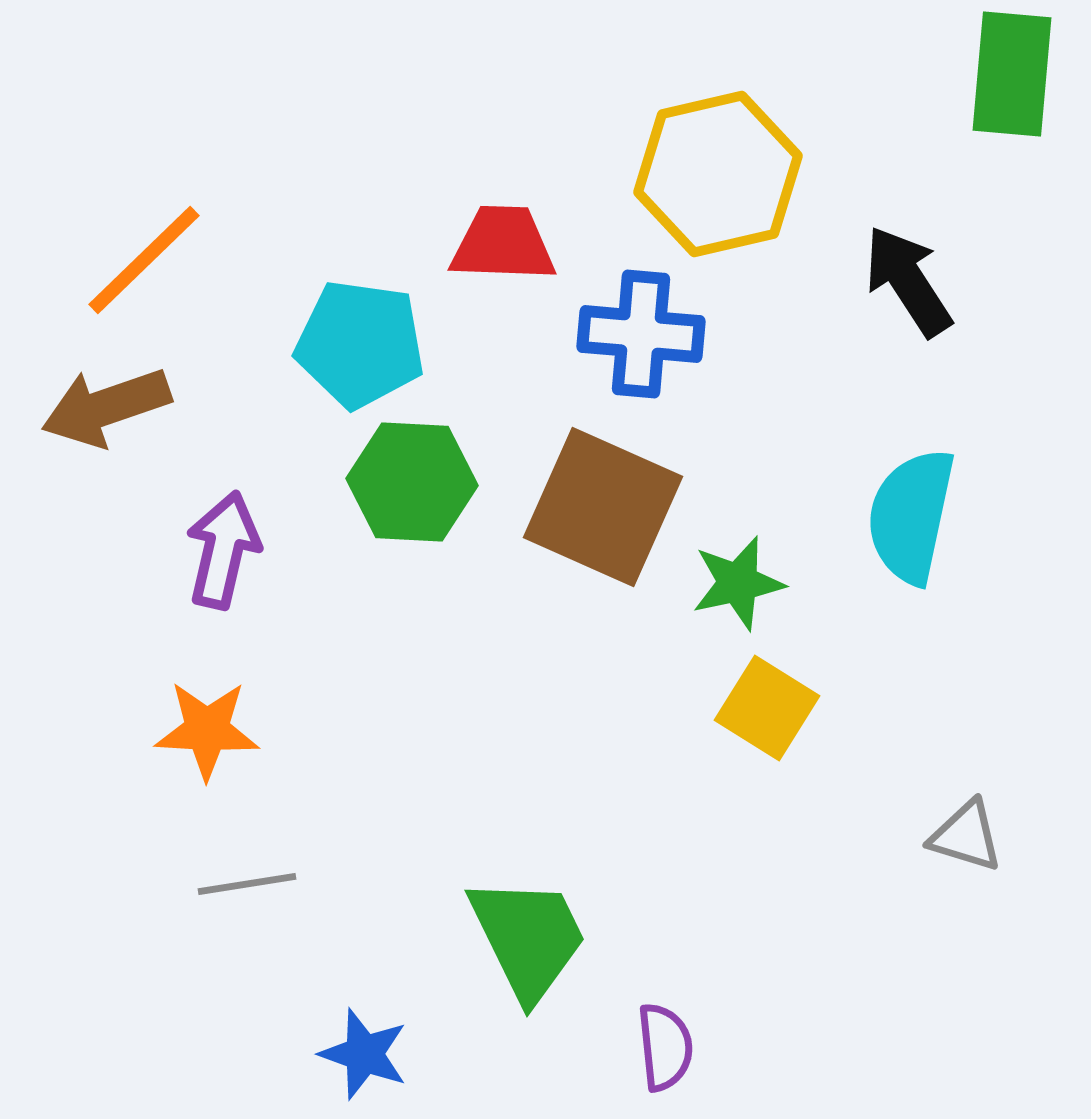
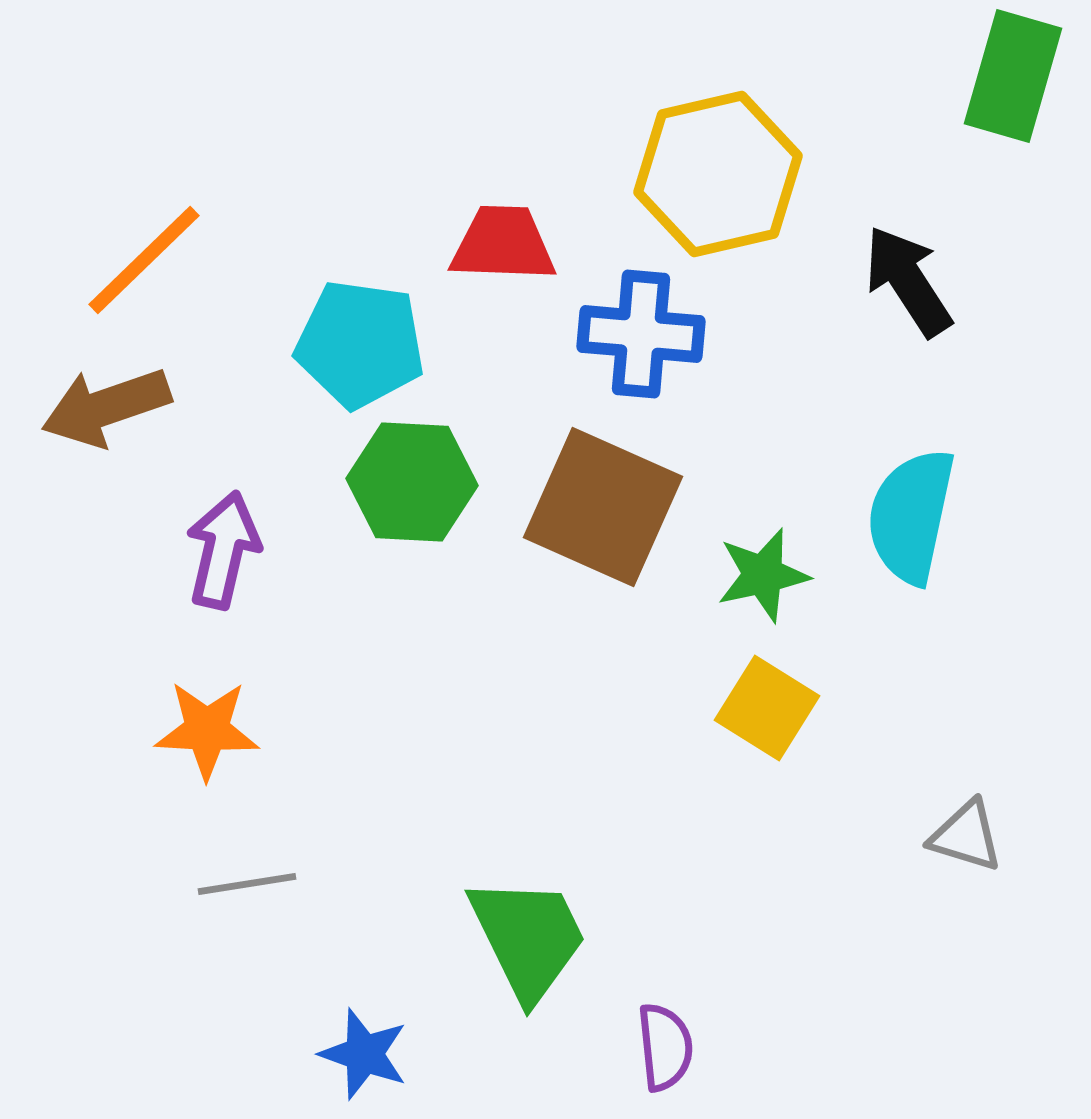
green rectangle: moved 1 px right, 2 px down; rotated 11 degrees clockwise
green star: moved 25 px right, 8 px up
